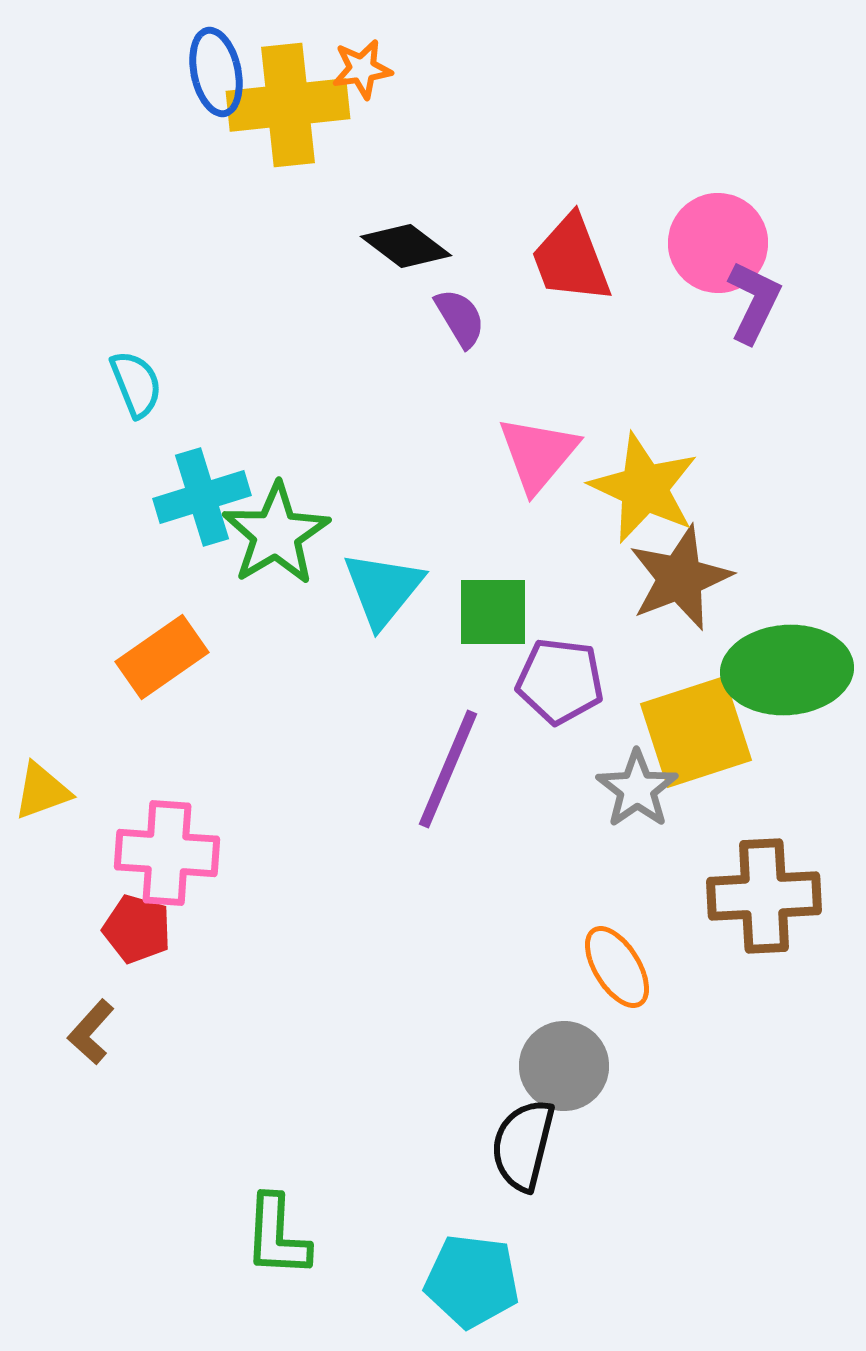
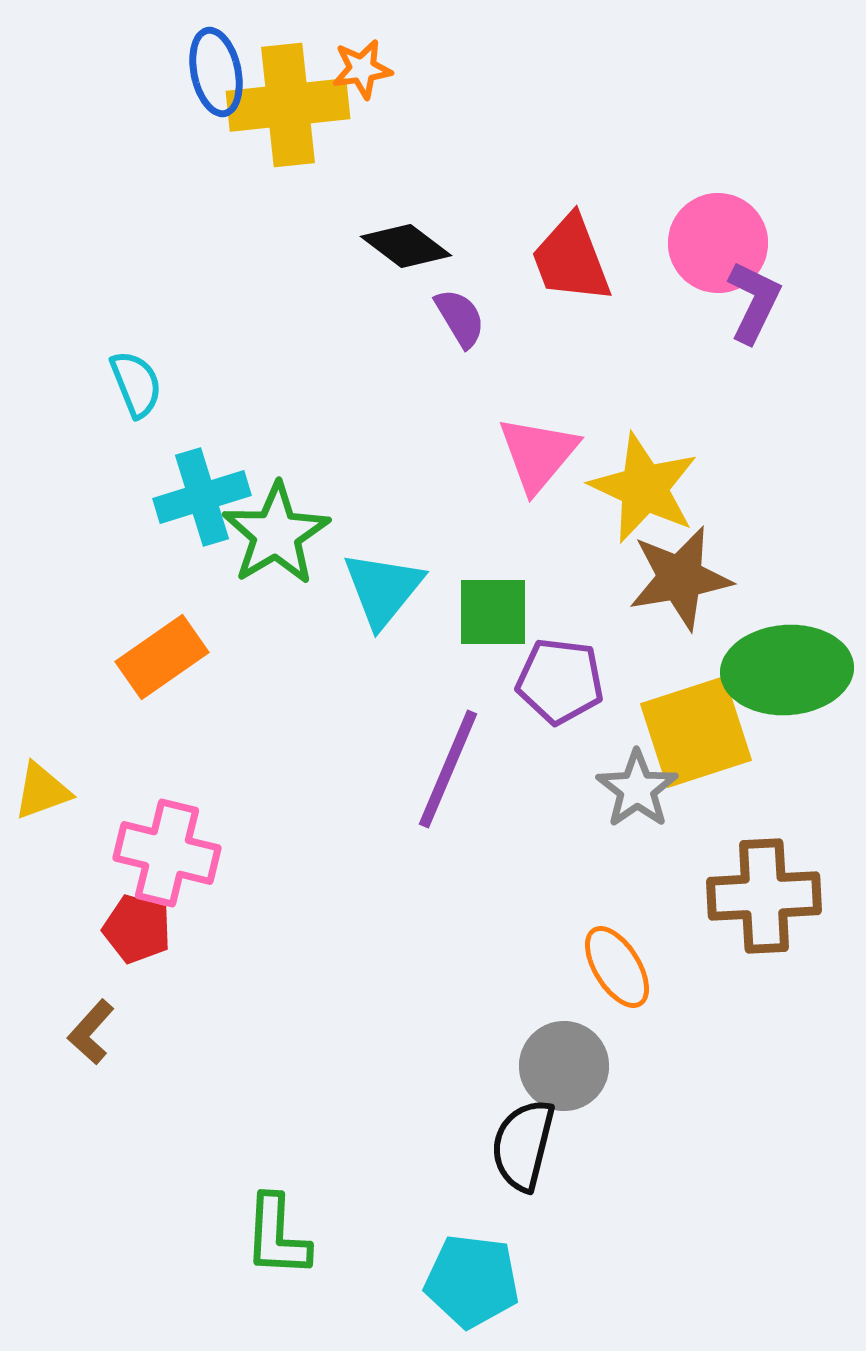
brown star: rotated 11 degrees clockwise
pink cross: rotated 10 degrees clockwise
